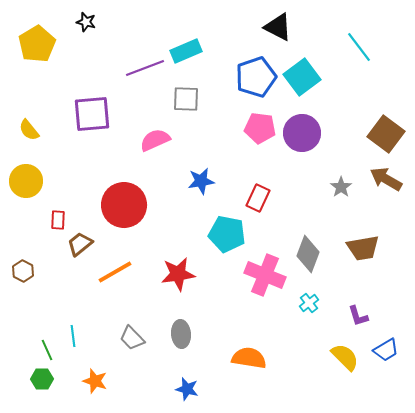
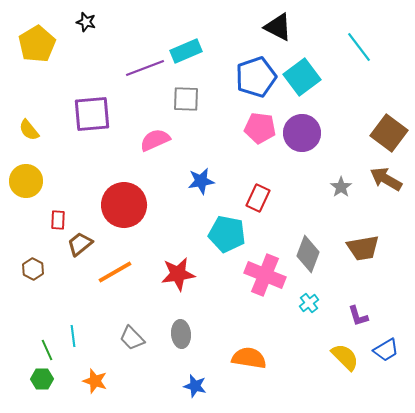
brown square at (386, 134): moved 3 px right, 1 px up
brown hexagon at (23, 271): moved 10 px right, 2 px up
blue star at (187, 389): moved 8 px right, 3 px up
